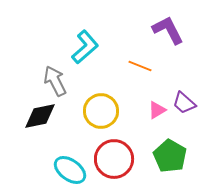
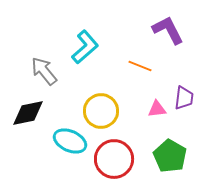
gray arrow: moved 11 px left, 10 px up; rotated 12 degrees counterclockwise
purple trapezoid: moved 5 px up; rotated 125 degrees counterclockwise
pink triangle: moved 1 px up; rotated 24 degrees clockwise
black diamond: moved 12 px left, 3 px up
cyan ellipse: moved 29 px up; rotated 12 degrees counterclockwise
